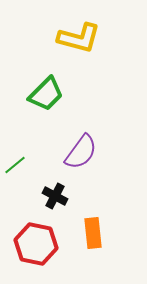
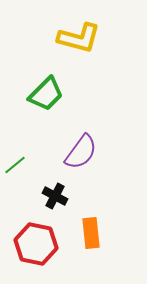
orange rectangle: moved 2 px left
